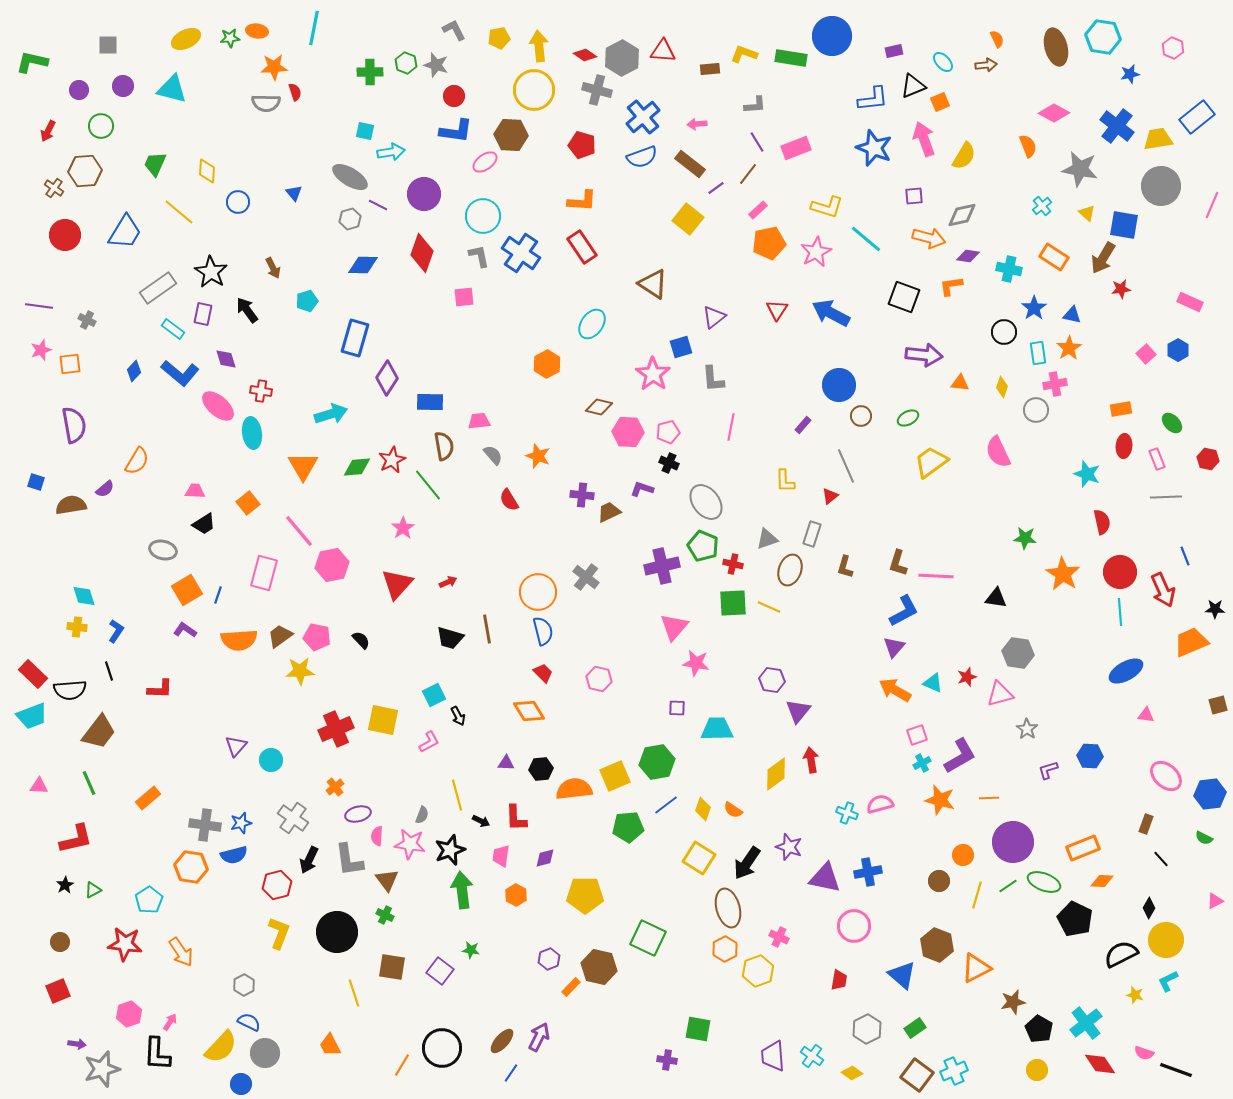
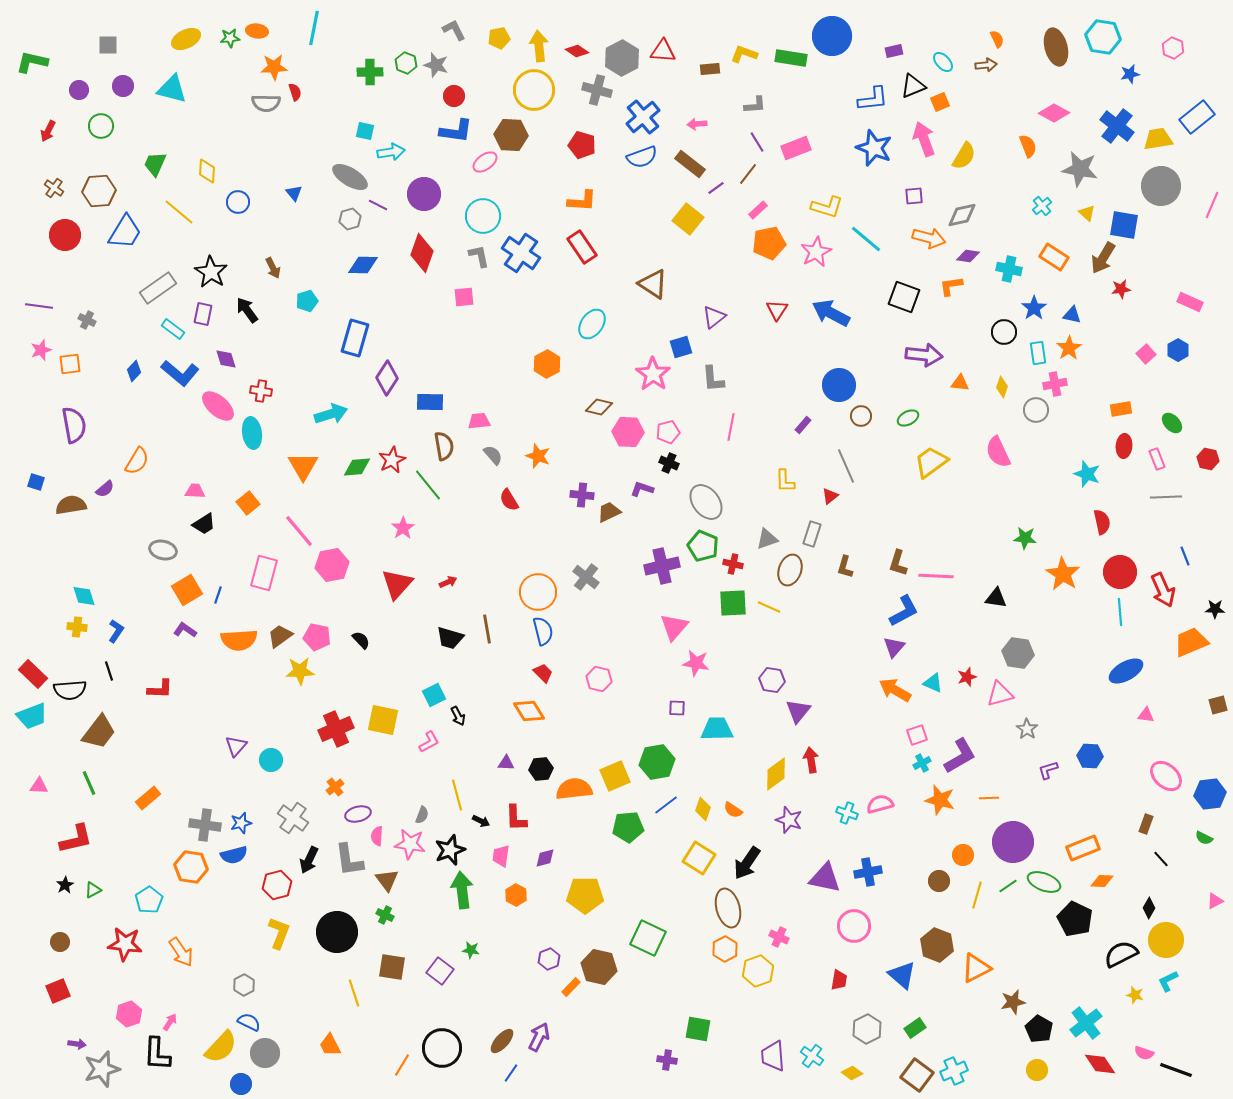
red diamond at (585, 55): moved 8 px left, 4 px up
brown hexagon at (85, 171): moved 14 px right, 20 px down
purple star at (789, 847): moved 27 px up
